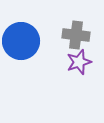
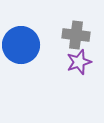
blue circle: moved 4 px down
